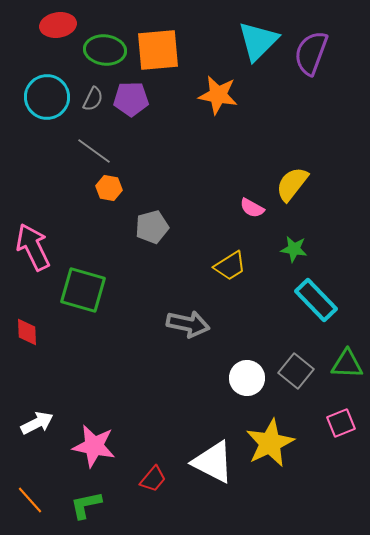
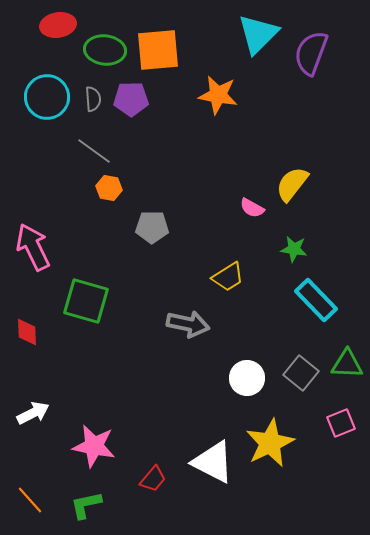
cyan triangle: moved 7 px up
gray semicircle: rotated 30 degrees counterclockwise
gray pentagon: rotated 16 degrees clockwise
yellow trapezoid: moved 2 px left, 11 px down
green square: moved 3 px right, 11 px down
gray square: moved 5 px right, 2 px down
white arrow: moved 4 px left, 10 px up
